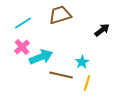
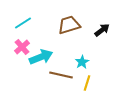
brown trapezoid: moved 9 px right, 10 px down
